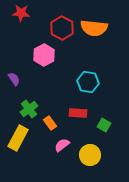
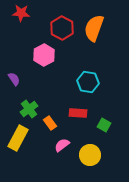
orange semicircle: rotated 104 degrees clockwise
